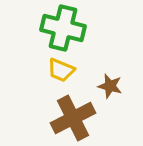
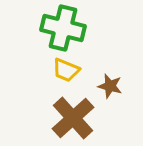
yellow trapezoid: moved 5 px right
brown cross: rotated 15 degrees counterclockwise
